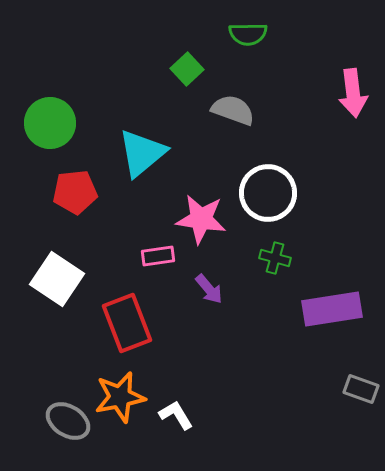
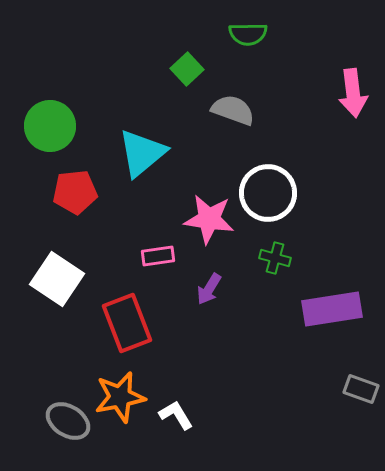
green circle: moved 3 px down
pink star: moved 8 px right
purple arrow: rotated 72 degrees clockwise
